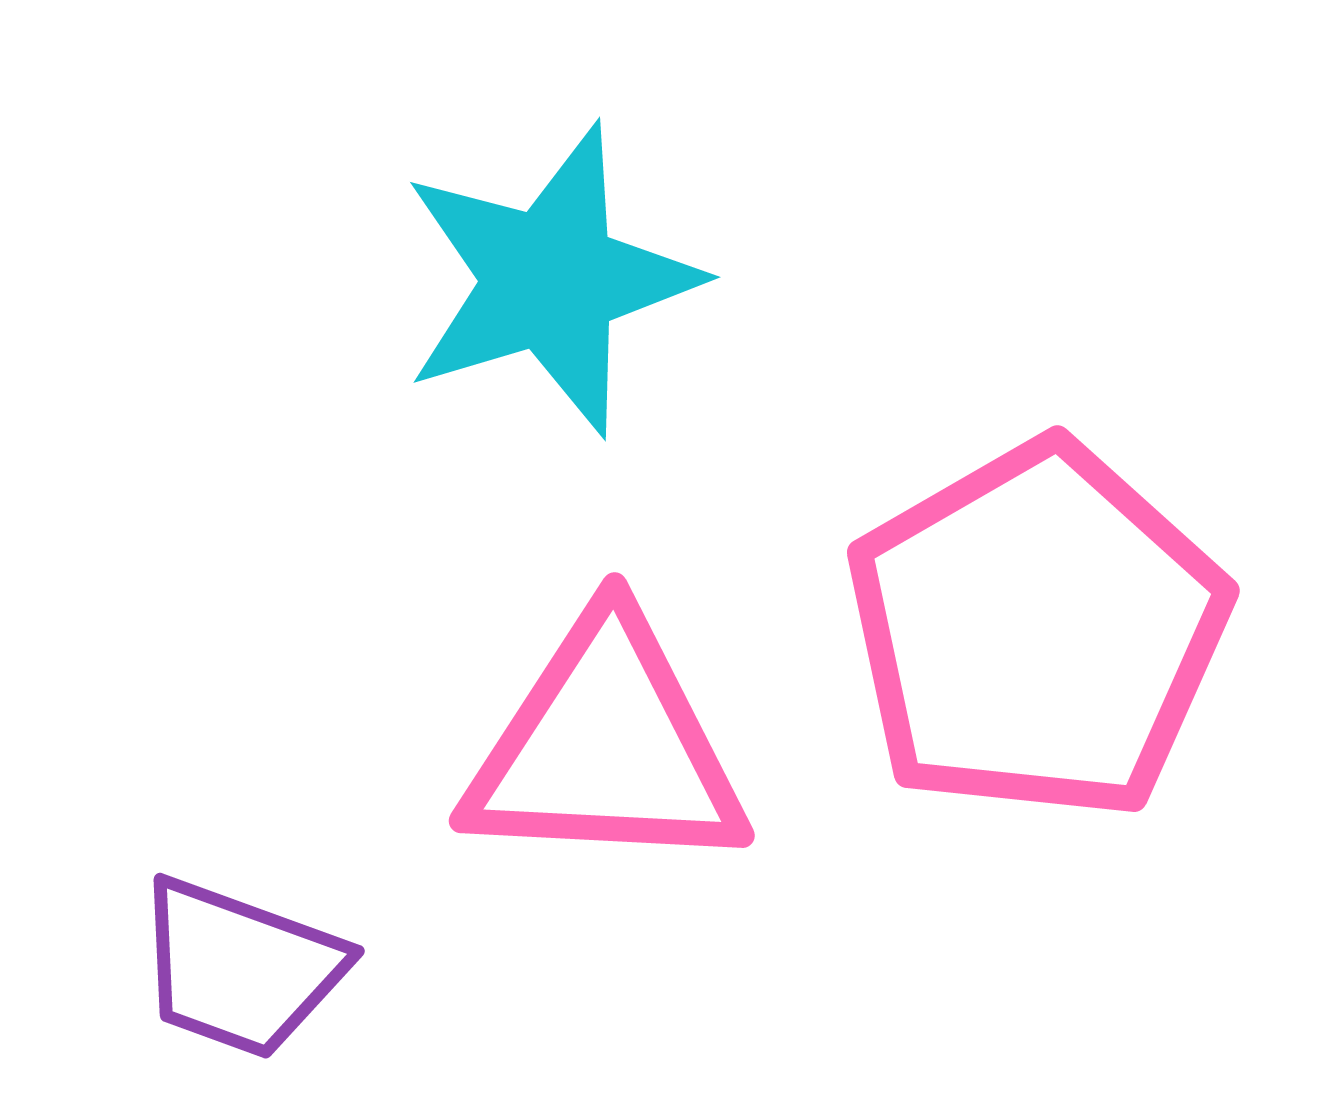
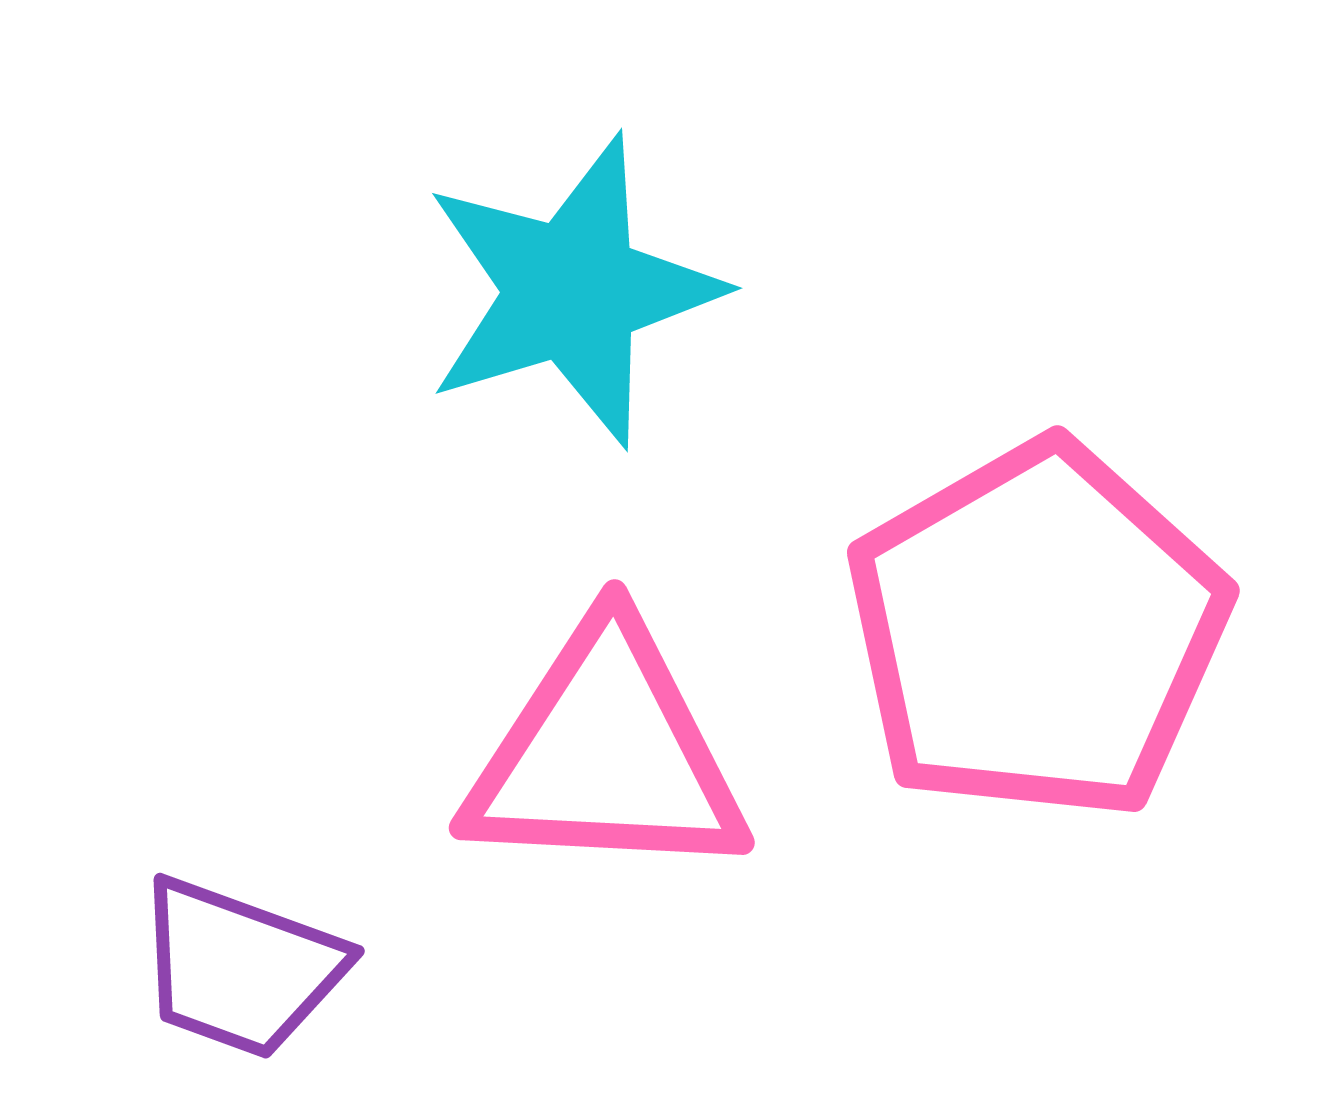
cyan star: moved 22 px right, 11 px down
pink triangle: moved 7 px down
